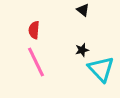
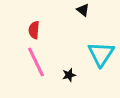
black star: moved 13 px left, 25 px down
cyan triangle: moved 15 px up; rotated 16 degrees clockwise
